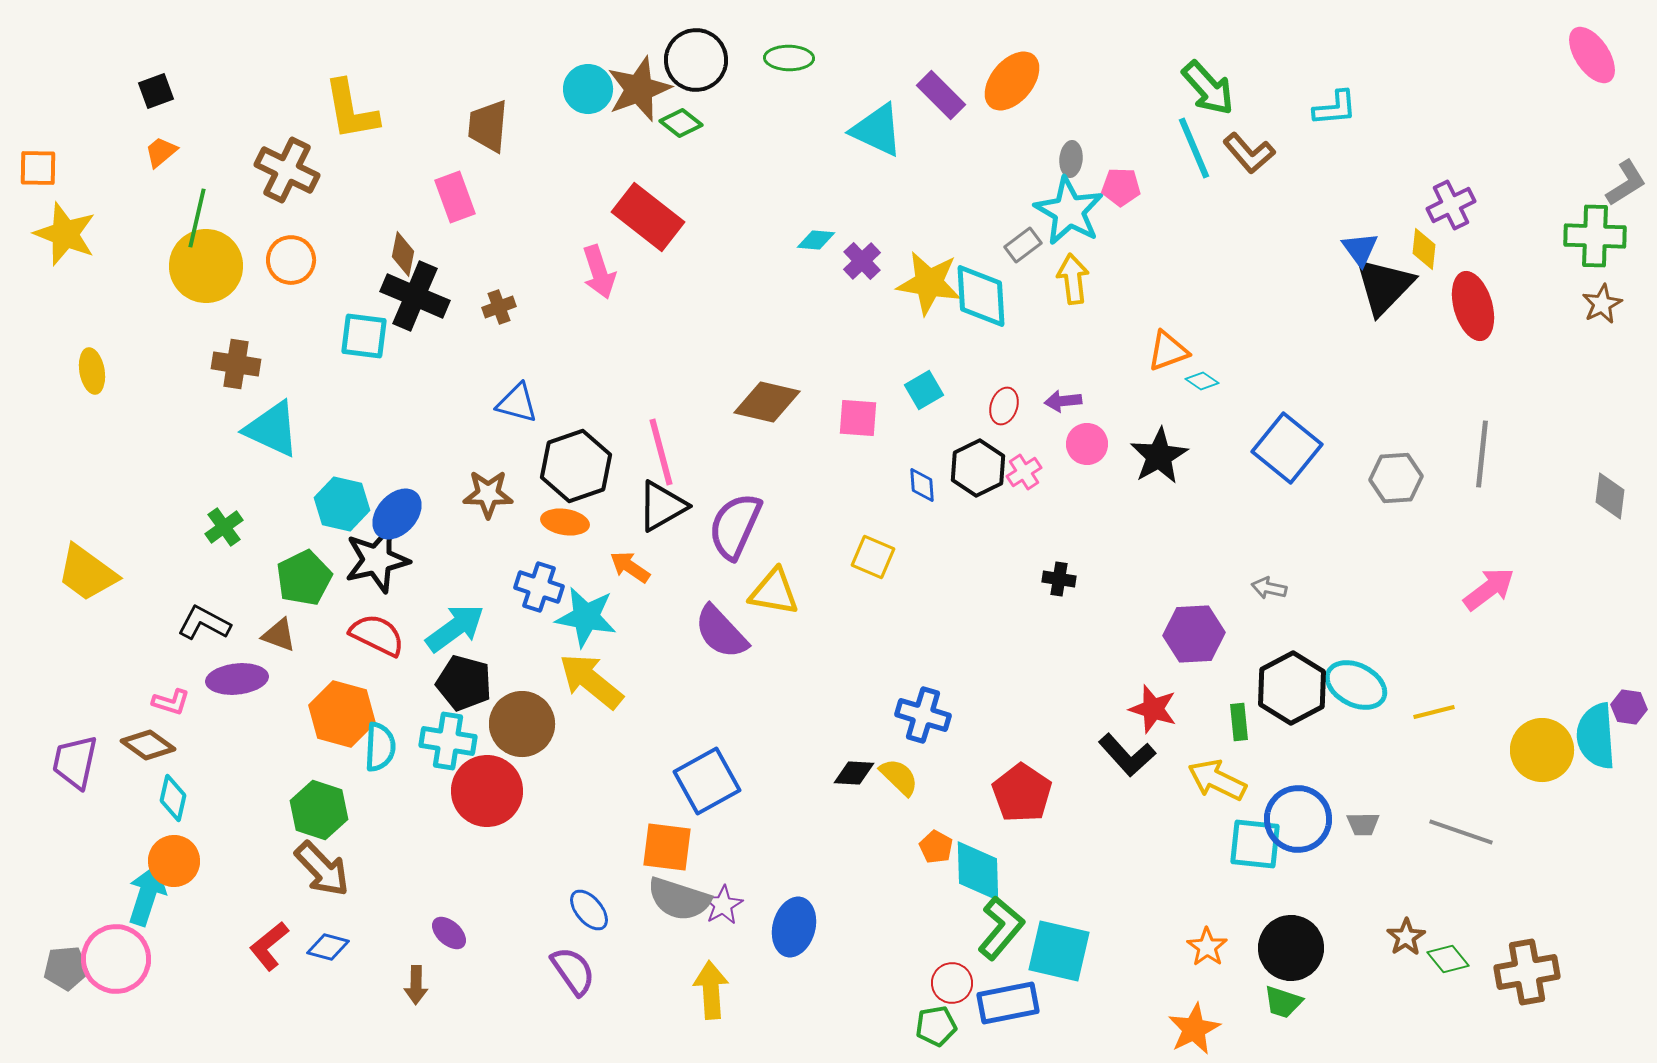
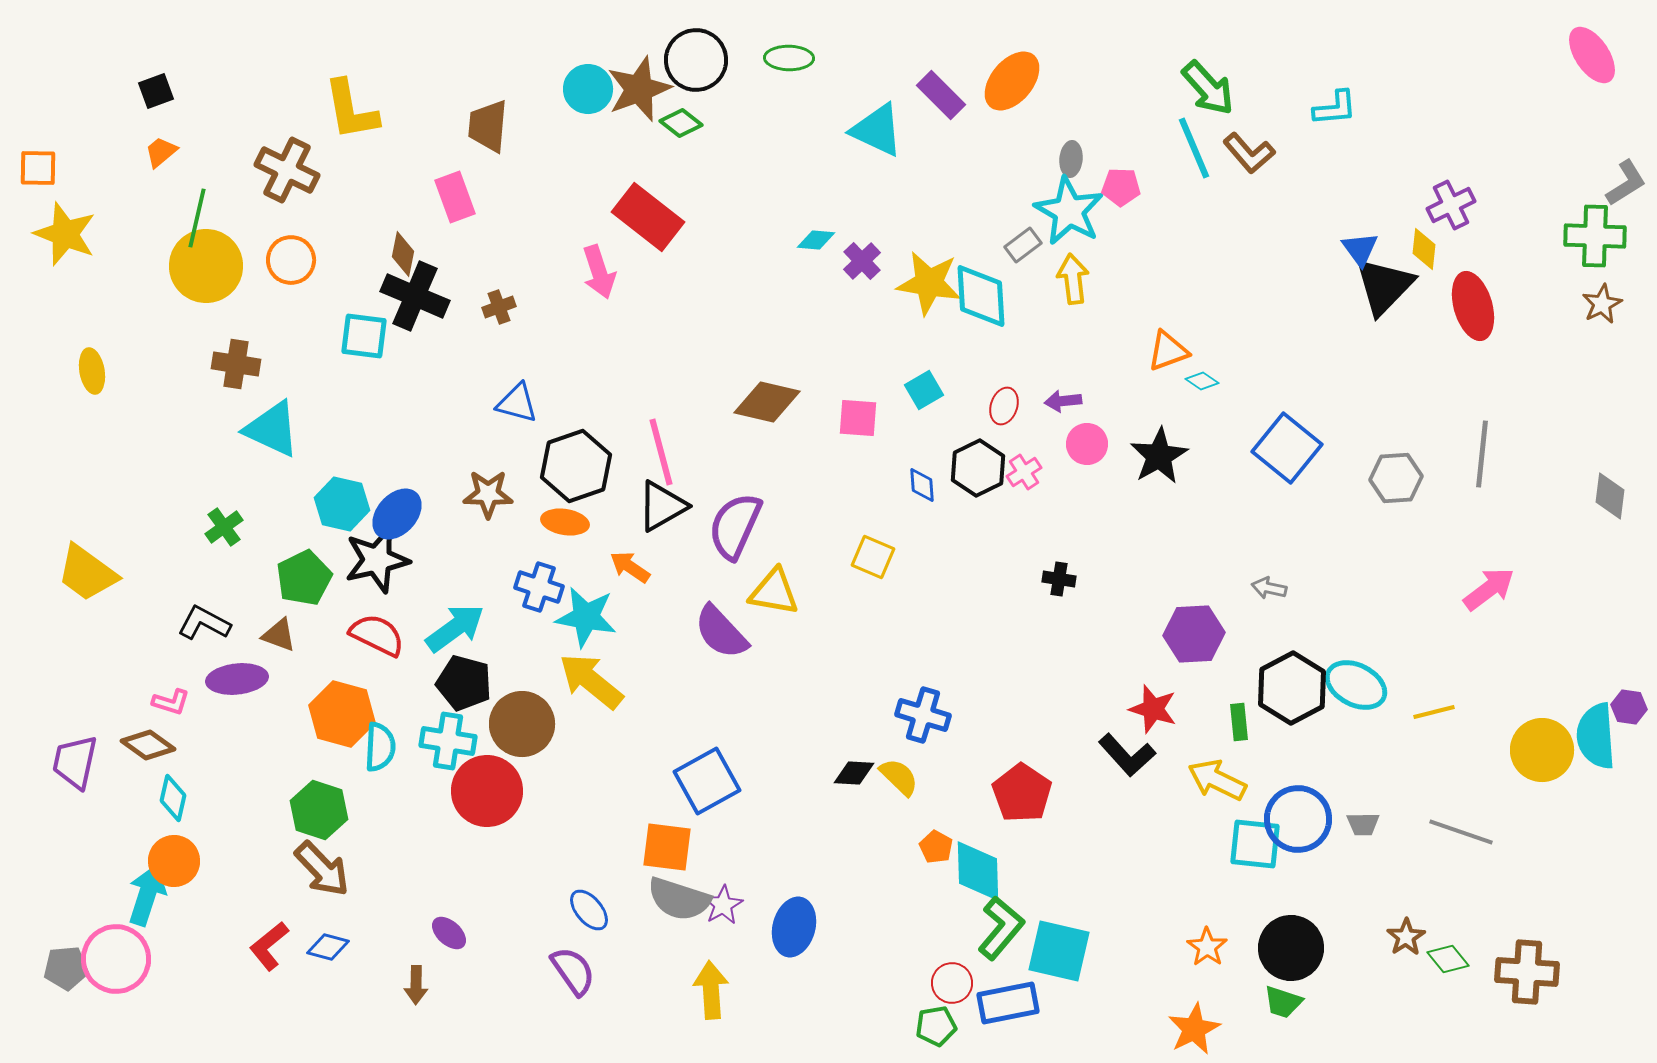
brown cross at (1527, 972): rotated 14 degrees clockwise
